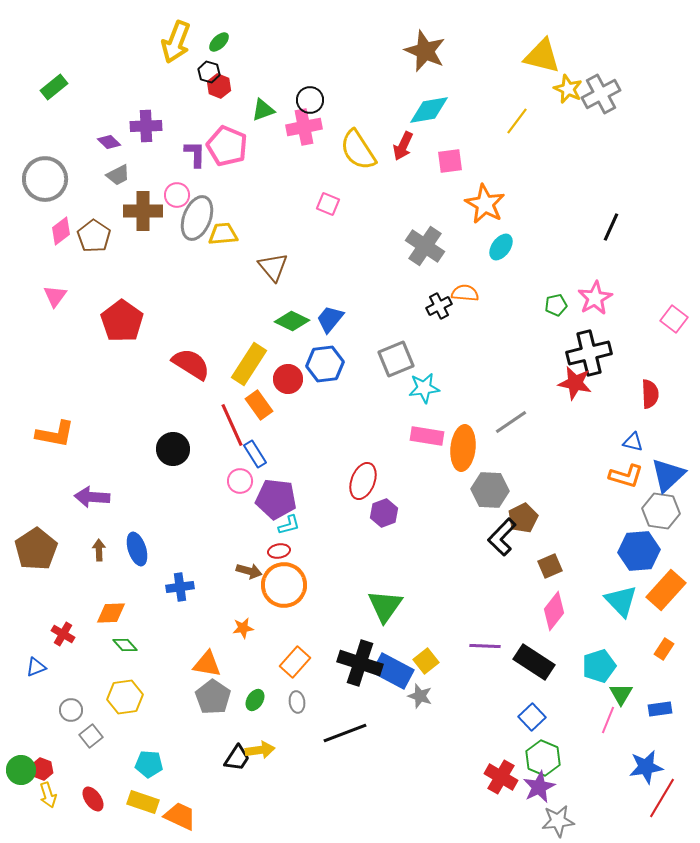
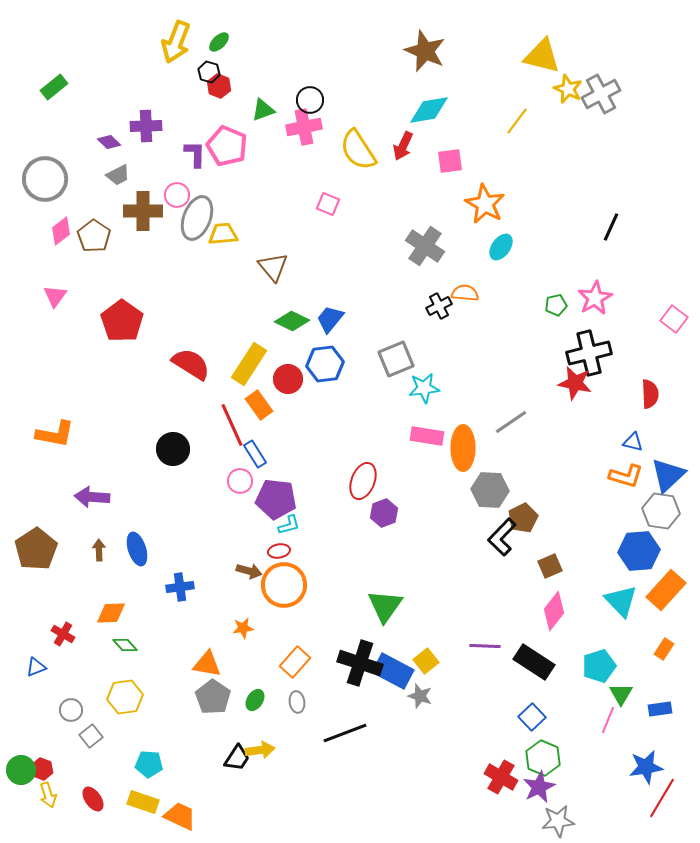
orange ellipse at (463, 448): rotated 6 degrees counterclockwise
